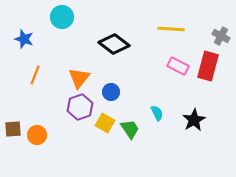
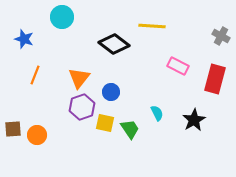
yellow line: moved 19 px left, 3 px up
red rectangle: moved 7 px right, 13 px down
purple hexagon: moved 2 px right
yellow square: rotated 18 degrees counterclockwise
